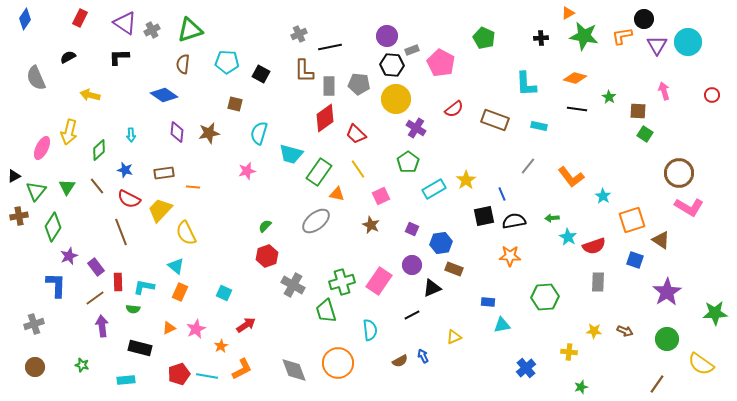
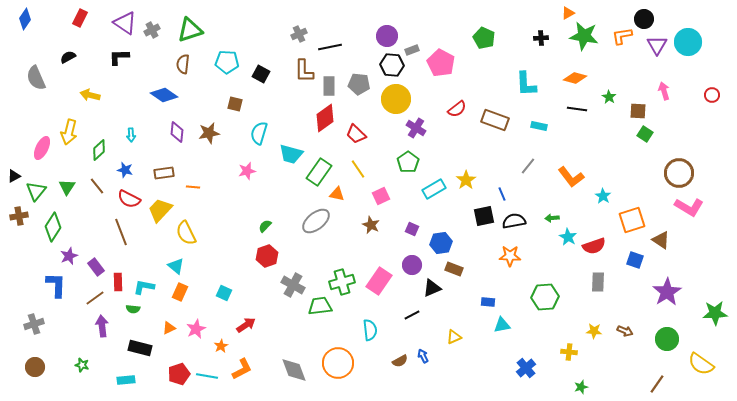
red semicircle at (454, 109): moved 3 px right
green trapezoid at (326, 311): moved 6 px left, 5 px up; rotated 100 degrees clockwise
